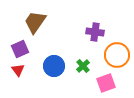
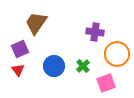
brown trapezoid: moved 1 px right, 1 px down
orange circle: moved 1 px up
